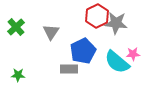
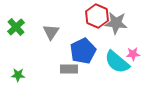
red hexagon: rotated 10 degrees counterclockwise
